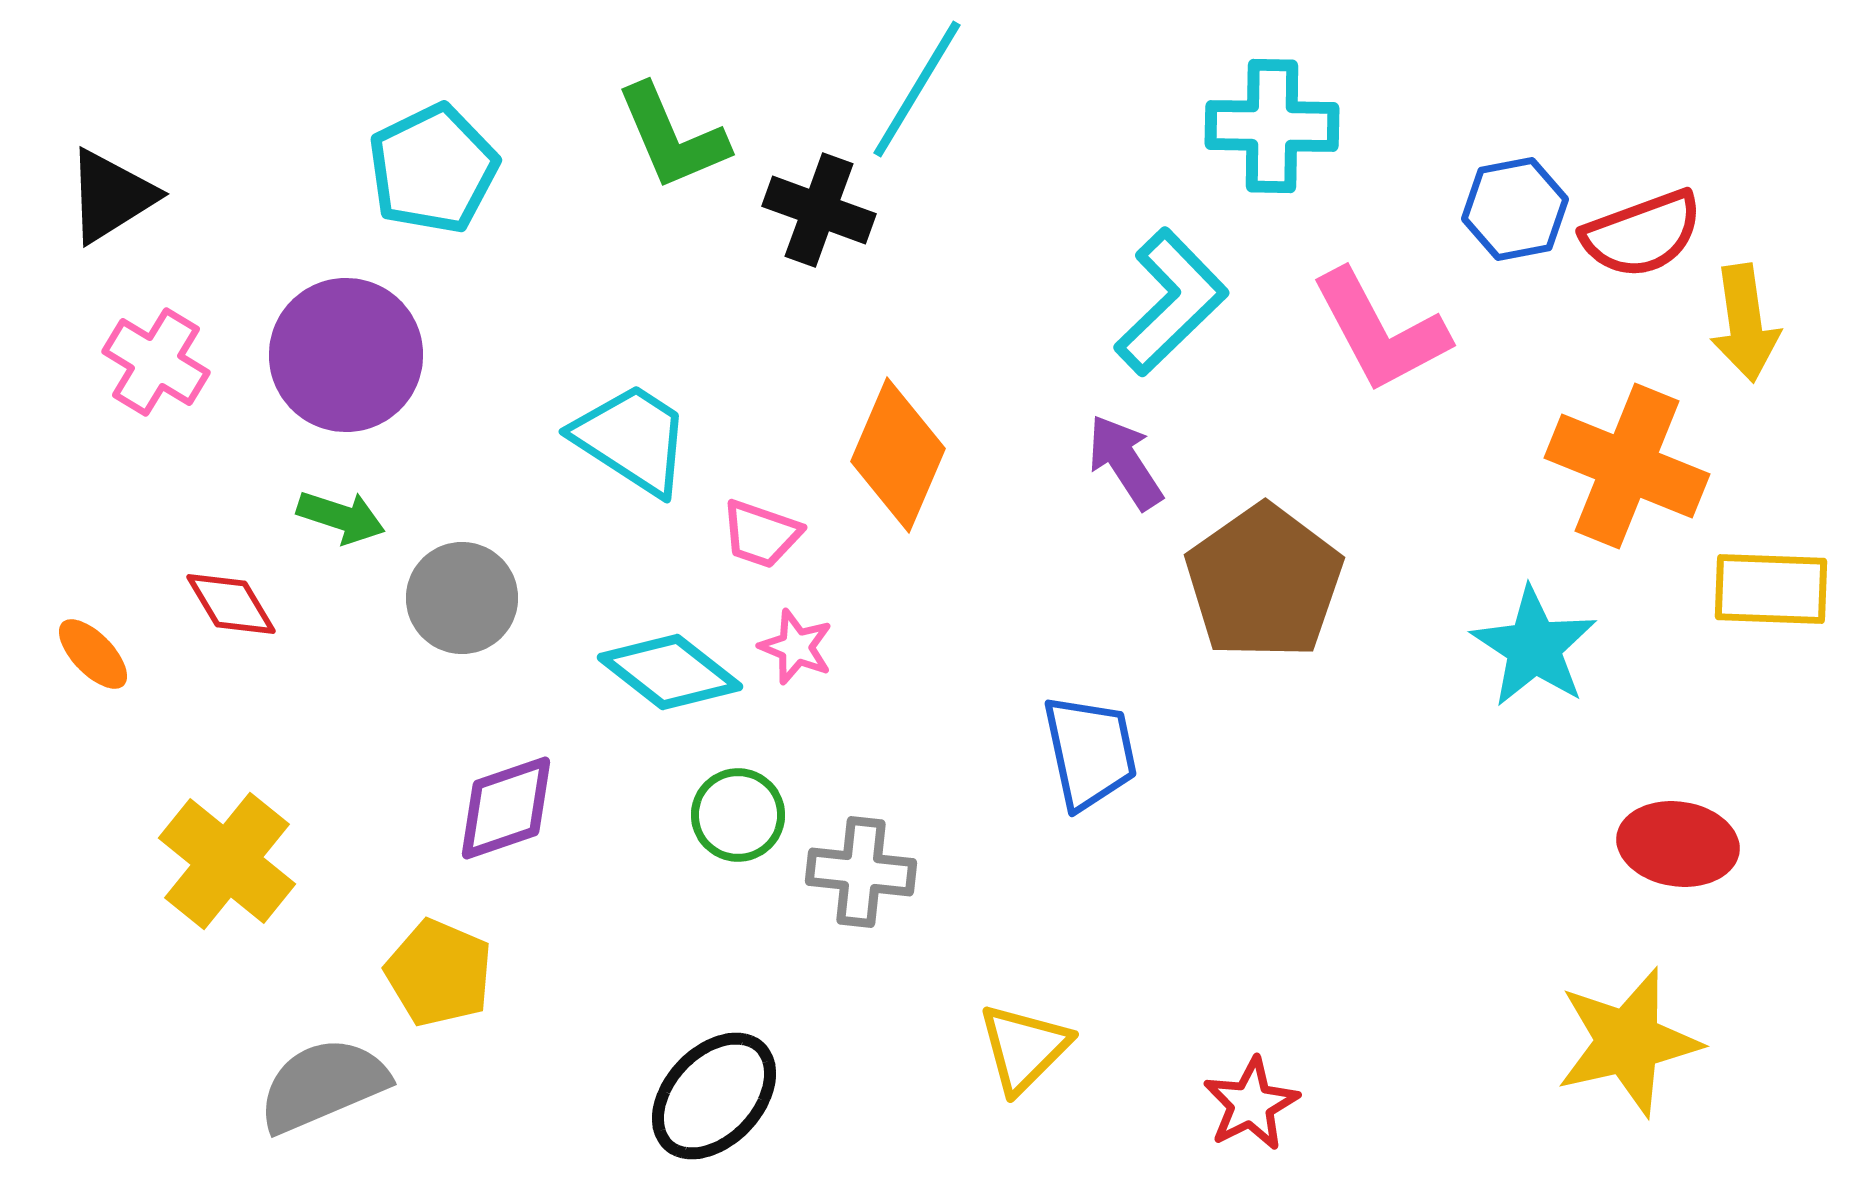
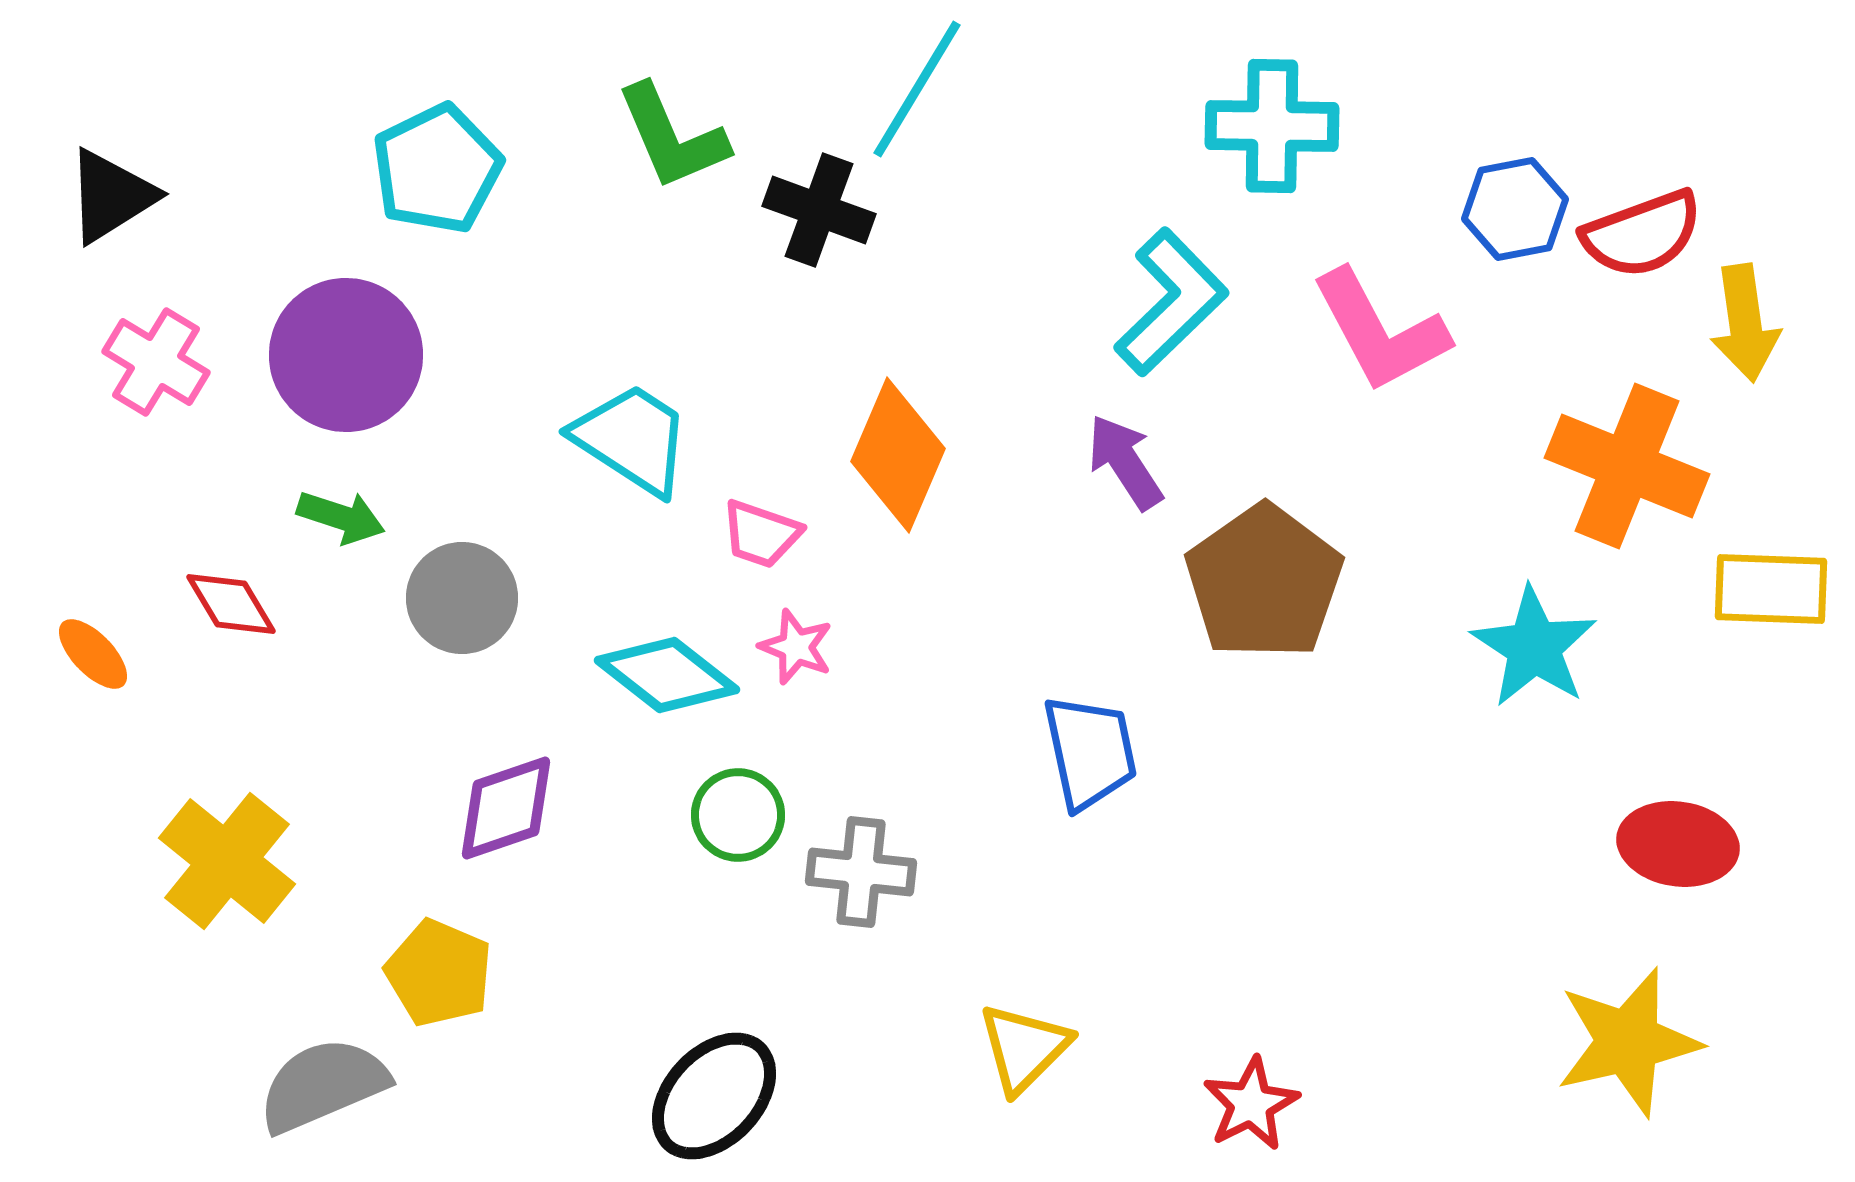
cyan pentagon: moved 4 px right
cyan diamond: moved 3 px left, 3 px down
